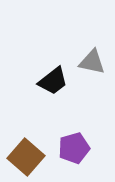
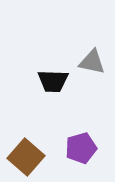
black trapezoid: rotated 40 degrees clockwise
purple pentagon: moved 7 px right
